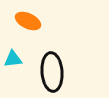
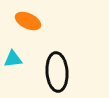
black ellipse: moved 5 px right
